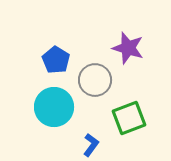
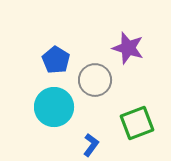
green square: moved 8 px right, 5 px down
